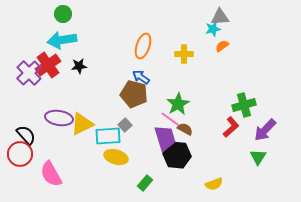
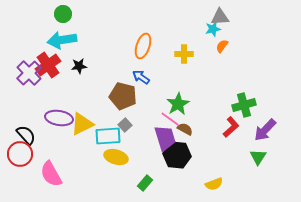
orange semicircle: rotated 16 degrees counterclockwise
brown pentagon: moved 11 px left, 2 px down
